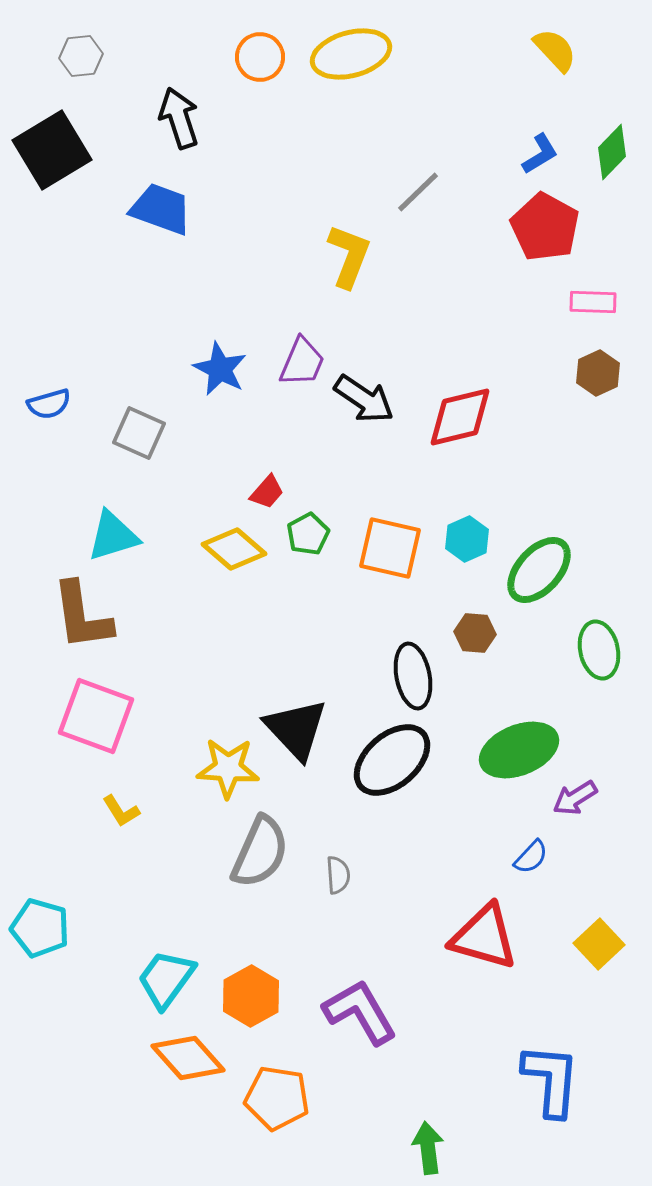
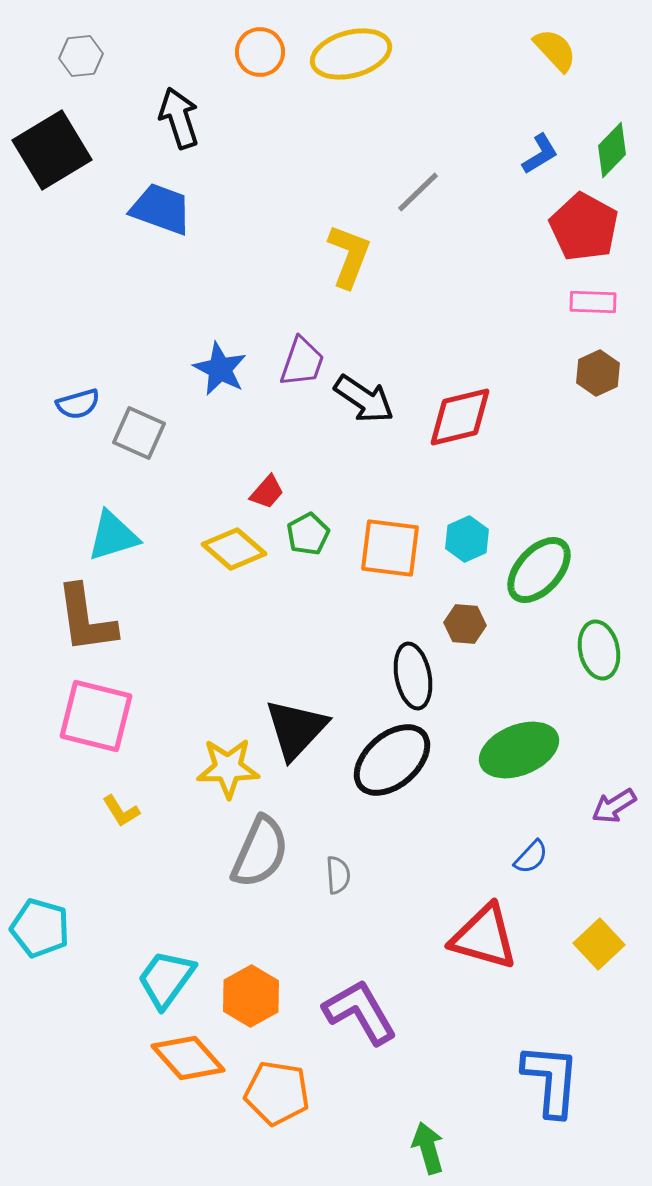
orange circle at (260, 57): moved 5 px up
green diamond at (612, 152): moved 2 px up
red pentagon at (545, 227): moved 39 px right
purple trapezoid at (302, 362): rotated 4 degrees counterclockwise
blue semicircle at (49, 404): moved 29 px right
orange square at (390, 548): rotated 6 degrees counterclockwise
brown L-shape at (82, 616): moved 4 px right, 3 px down
brown hexagon at (475, 633): moved 10 px left, 9 px up
pink square at (96, 716): rotated 6 degrees counterclockwise
black triangle at (296, 729): rotated 26 degrees clockwise
yellow star at (228, 768): rotated 4 degrees counterclockwise
purple arrow at (575, 798): moved 39 px right, 8 px down
orange pentagon at (277, 1098): moved 5 px up
green arrow at (428, 1148): rotated 9 degrees counterclockwise
